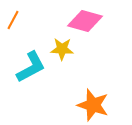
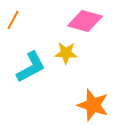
yellow star: moved 4 px right, 4 px down
